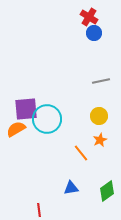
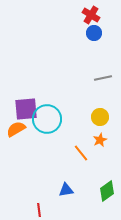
red cross: moved 2 px right, 2 px up
gray line: moved 2 px right, 3 px up
yellow circle: moved 1 px right, 1 px down
blue triangle: moved 5 px left, 2 px down
